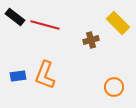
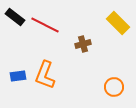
red line: rotated 12 degrees clockwise
brown cross: moved 8 px left, 4 px down
